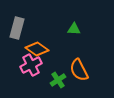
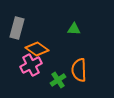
orange semicircle: rotated 25 degrees clockwise
